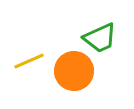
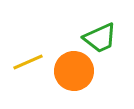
yellow line: moved 1 px left, 1 px down
